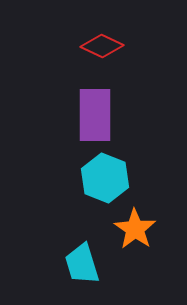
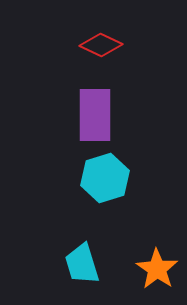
red diamond: moved 1 px left, 1 px up
cyan hexagon: rotated 21 degrees clockwise
orange star: moved 22 px right, 40 px down
